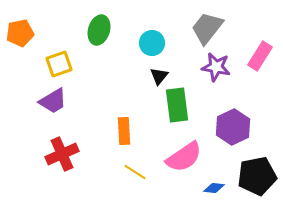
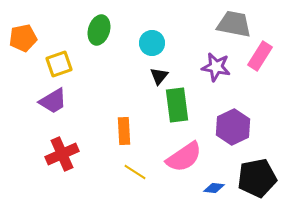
gray trapezoid: moved 27 px right, 4 px up; rotated 63 degrees clockwise
orange pentagon: moved 3 px right, 5 px down
black pentagon: moved 2 px down
